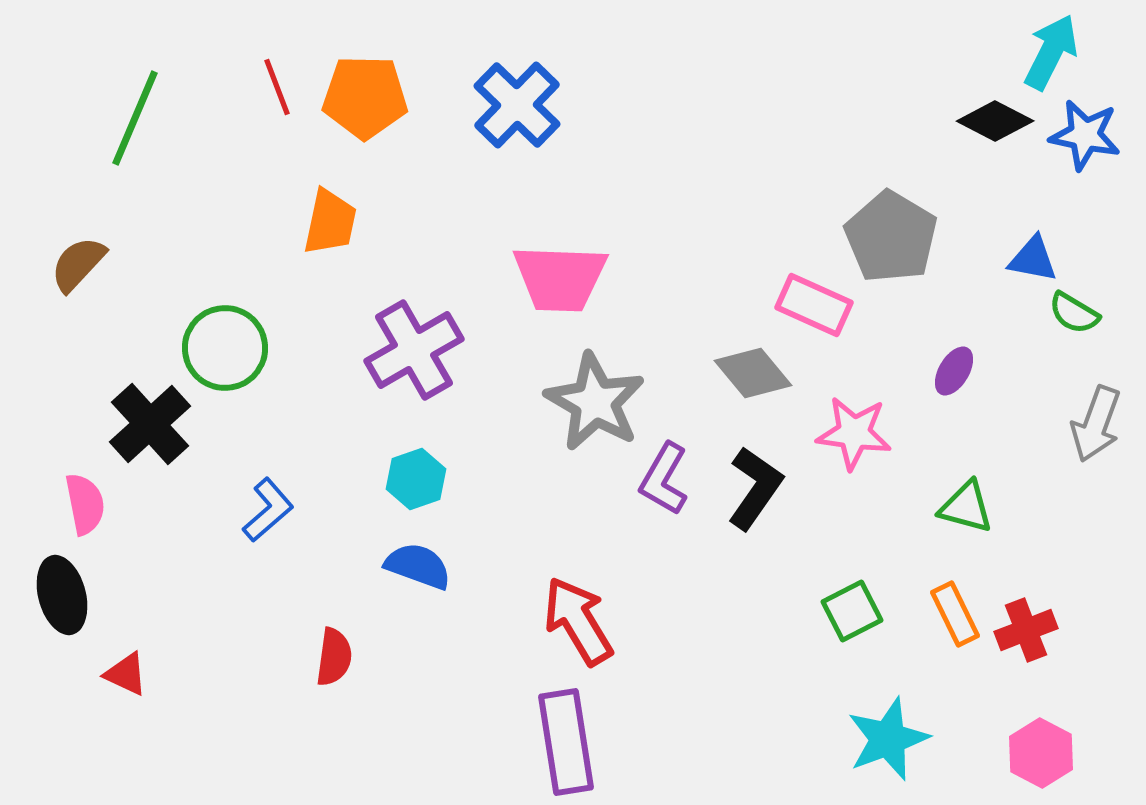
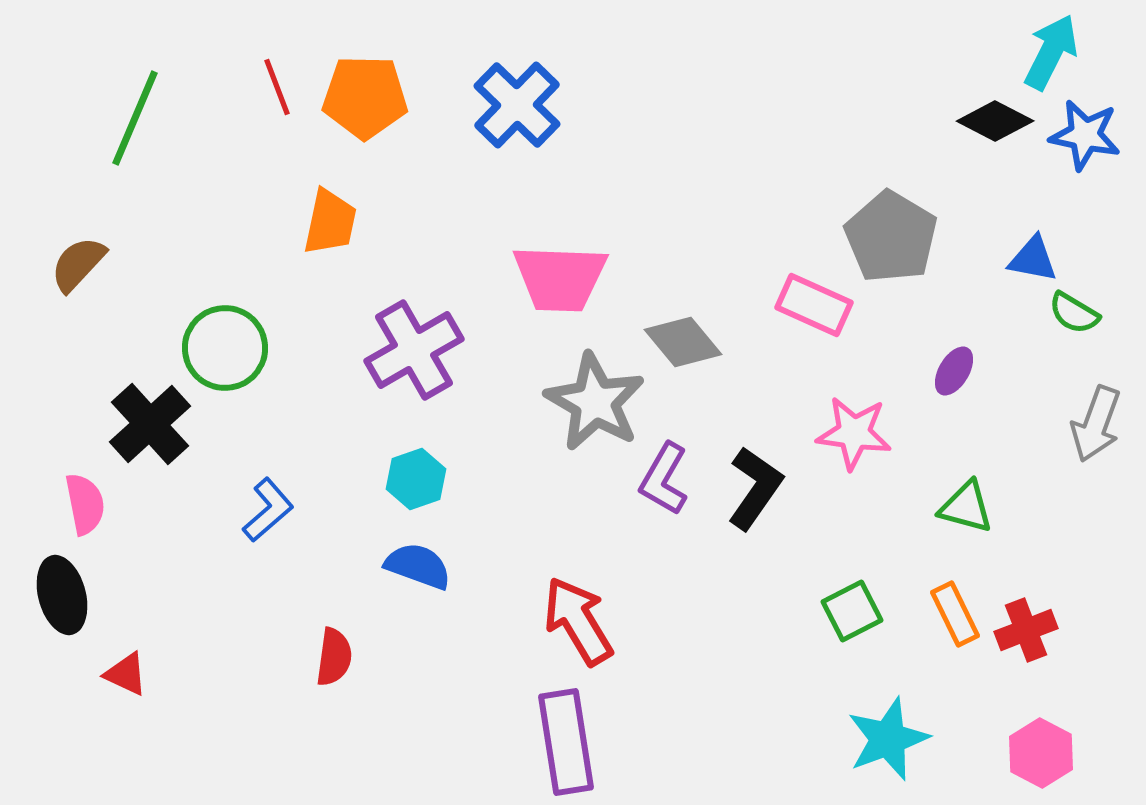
gray diamond: moved 70 px left, 31 px up
